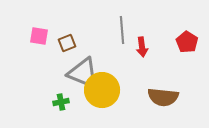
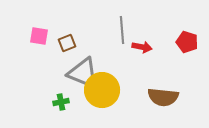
red pentagon: rotated 15 degrees counterclockwise
red arrow: rotated 72 degrees counterclockwise
